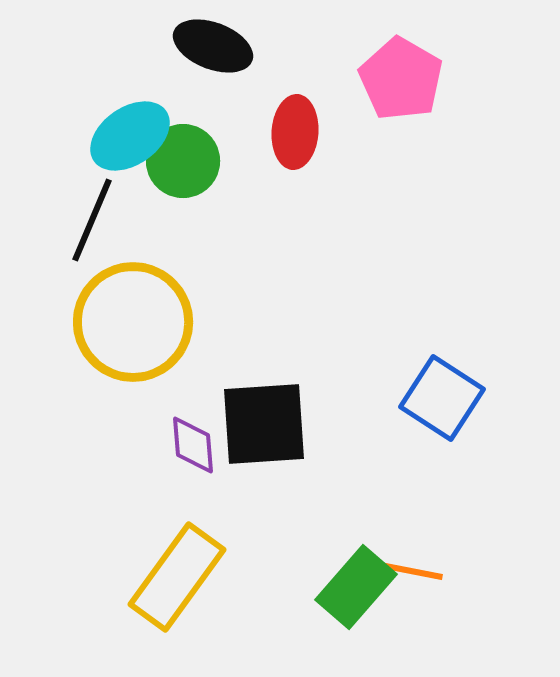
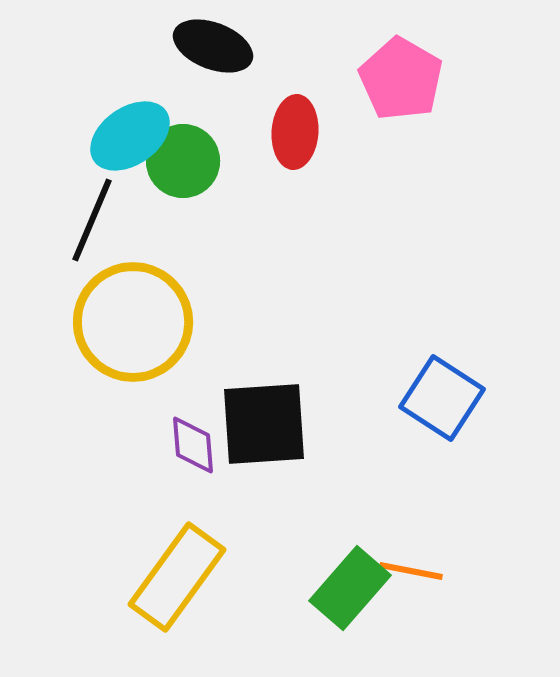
green rectangle: moved 6 px left, 1 px down
